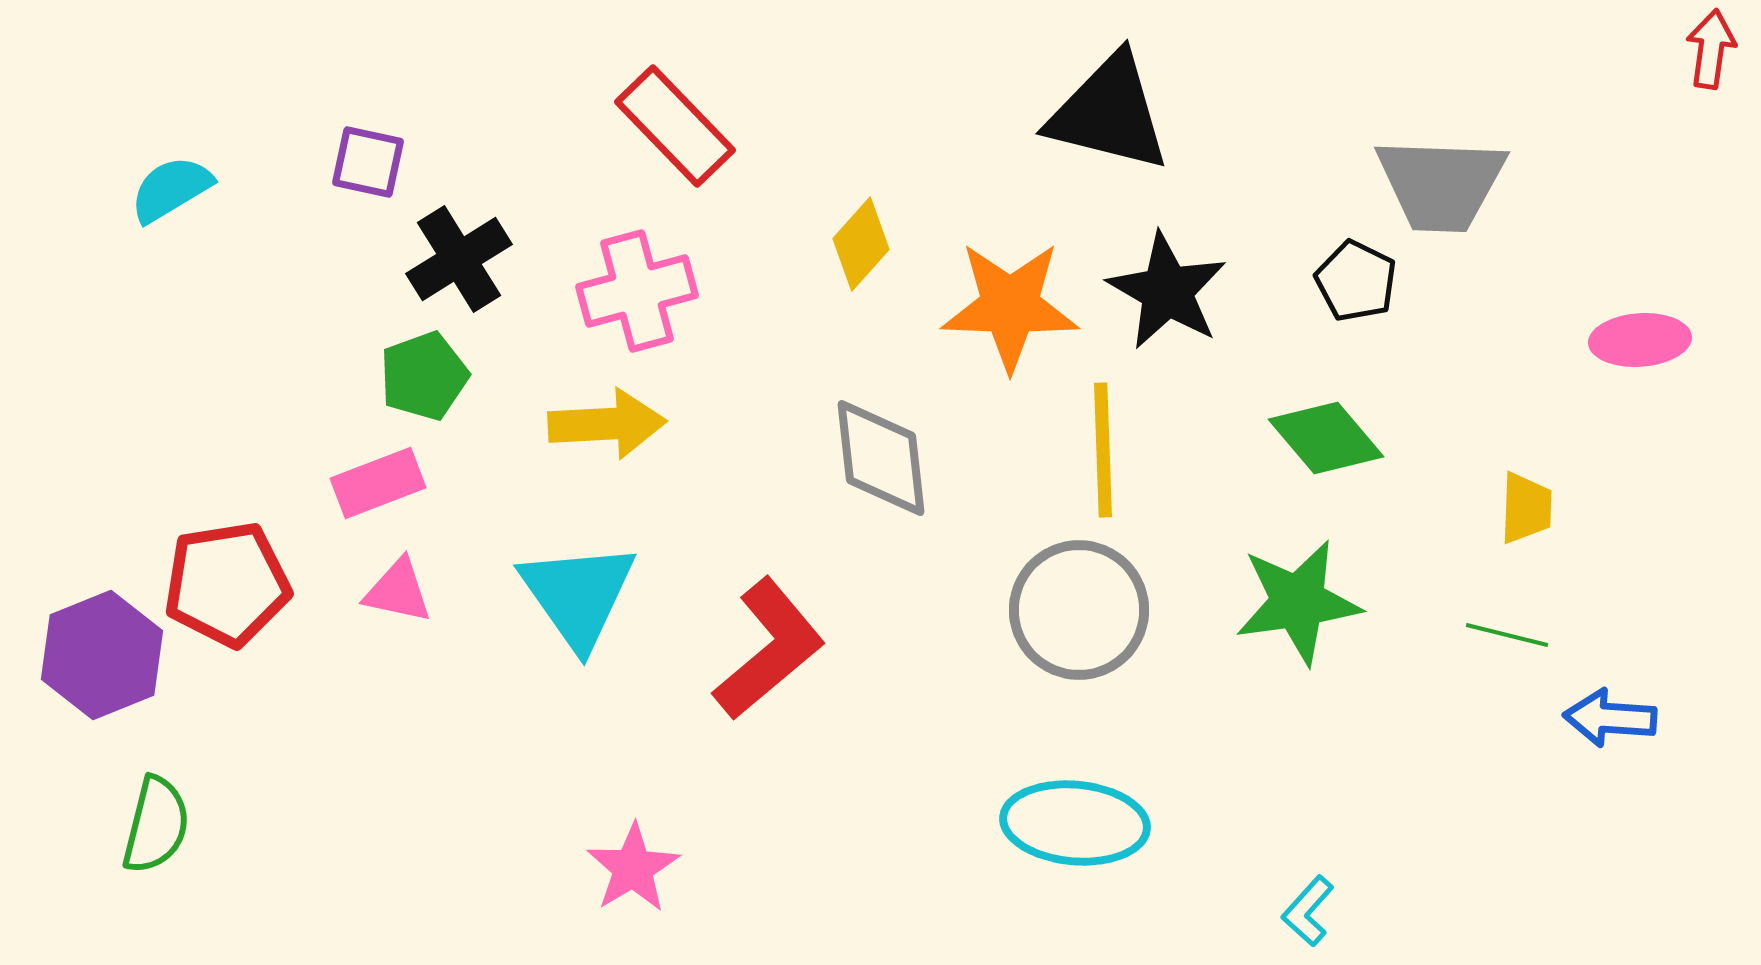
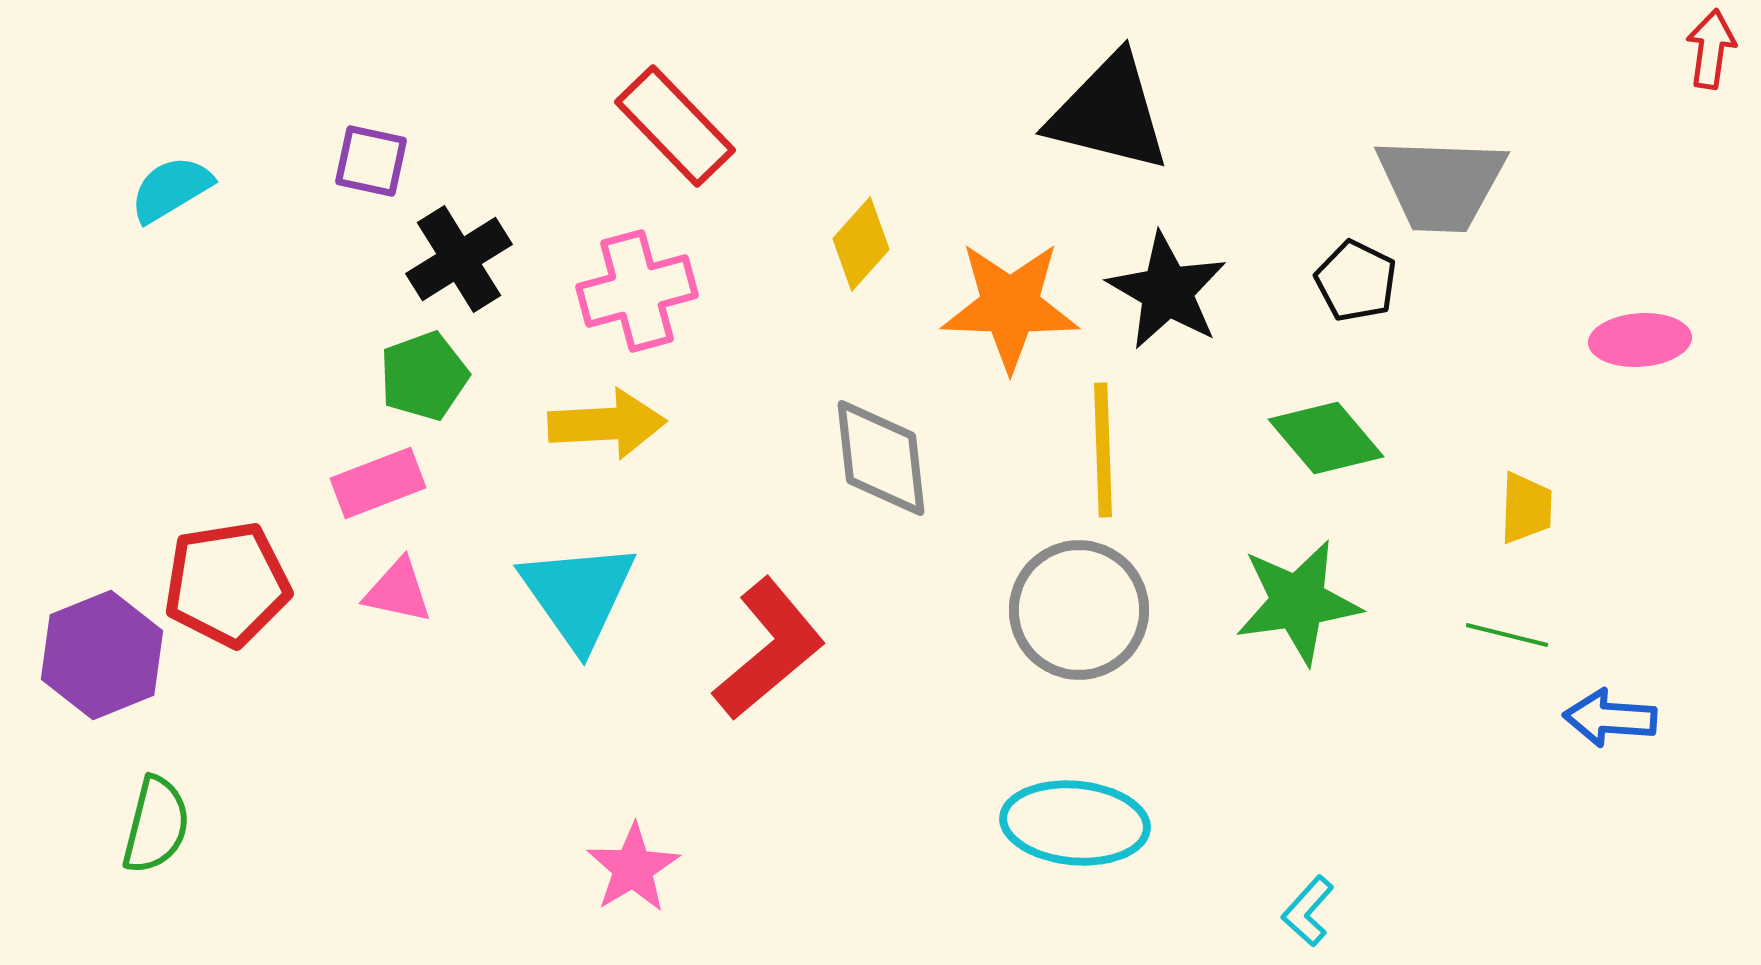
purple square: moved 3 px right, 1 px up
